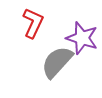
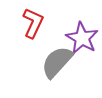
purple star: rotated 12 degrees clockwise
